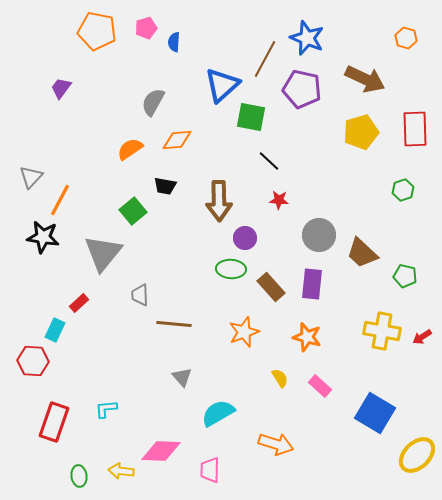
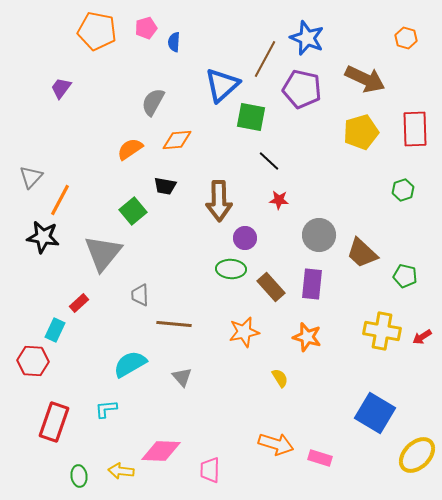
orange star at (244, 332): rotated 8 degrees clockwise
pink rectangle at (320, 386): moved 72 px down; rotated 25 degrees counterclockwise
cyan semicircle at (218, 413): moved 88 px left, 49 px up
